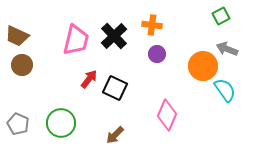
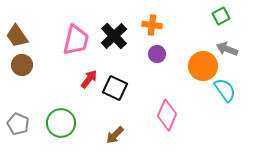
brown trapezoid: rotated 30 degrees clockwise
